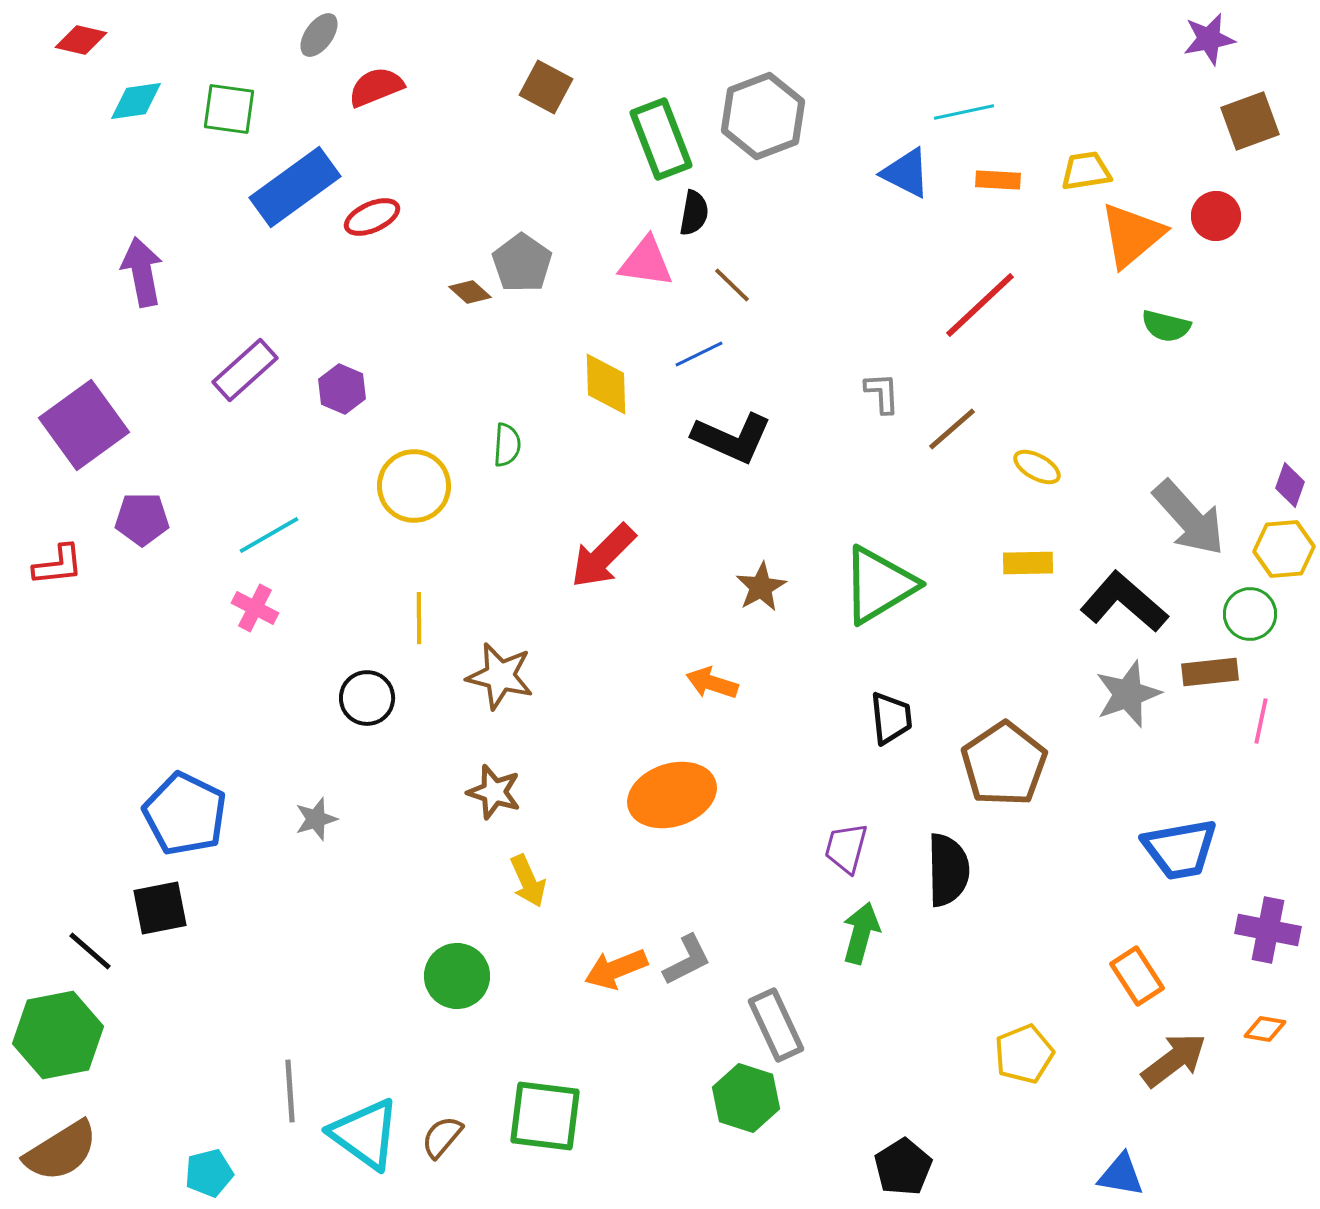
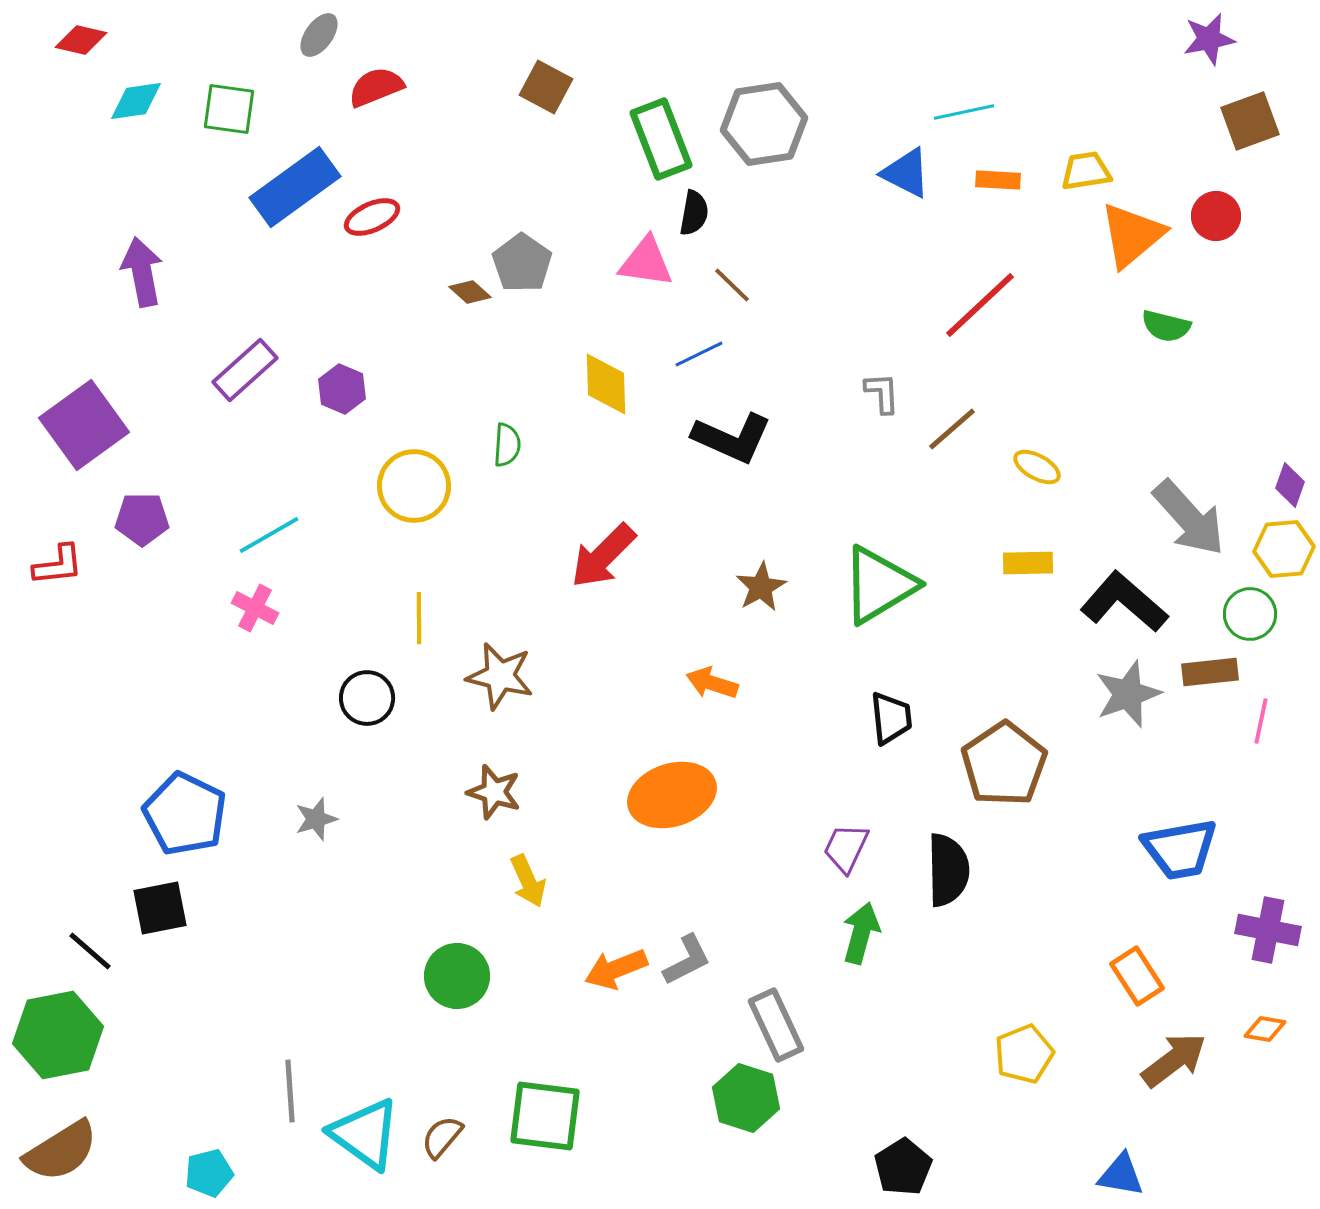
gray hexagon at (763, 116): moved 1 px right, 8 px down; rotated 12 degrees clockwise
purple trapezoid at (846, 848): rotated 10 degrees clockwise
